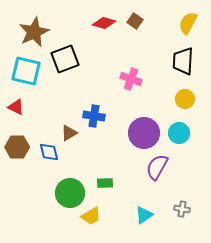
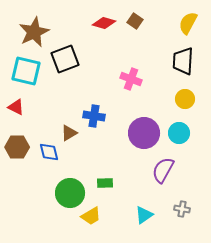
purple semicircle: moved 6 px right, 3 px down
